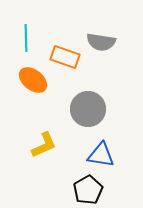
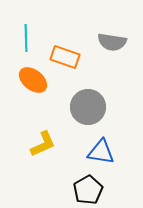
gray semicircle: moved 11 px right
gray circle: moved 2 px up
yellow L-shape: moved 1 px left, 1 px up
blue triangle: moved 3 px up
